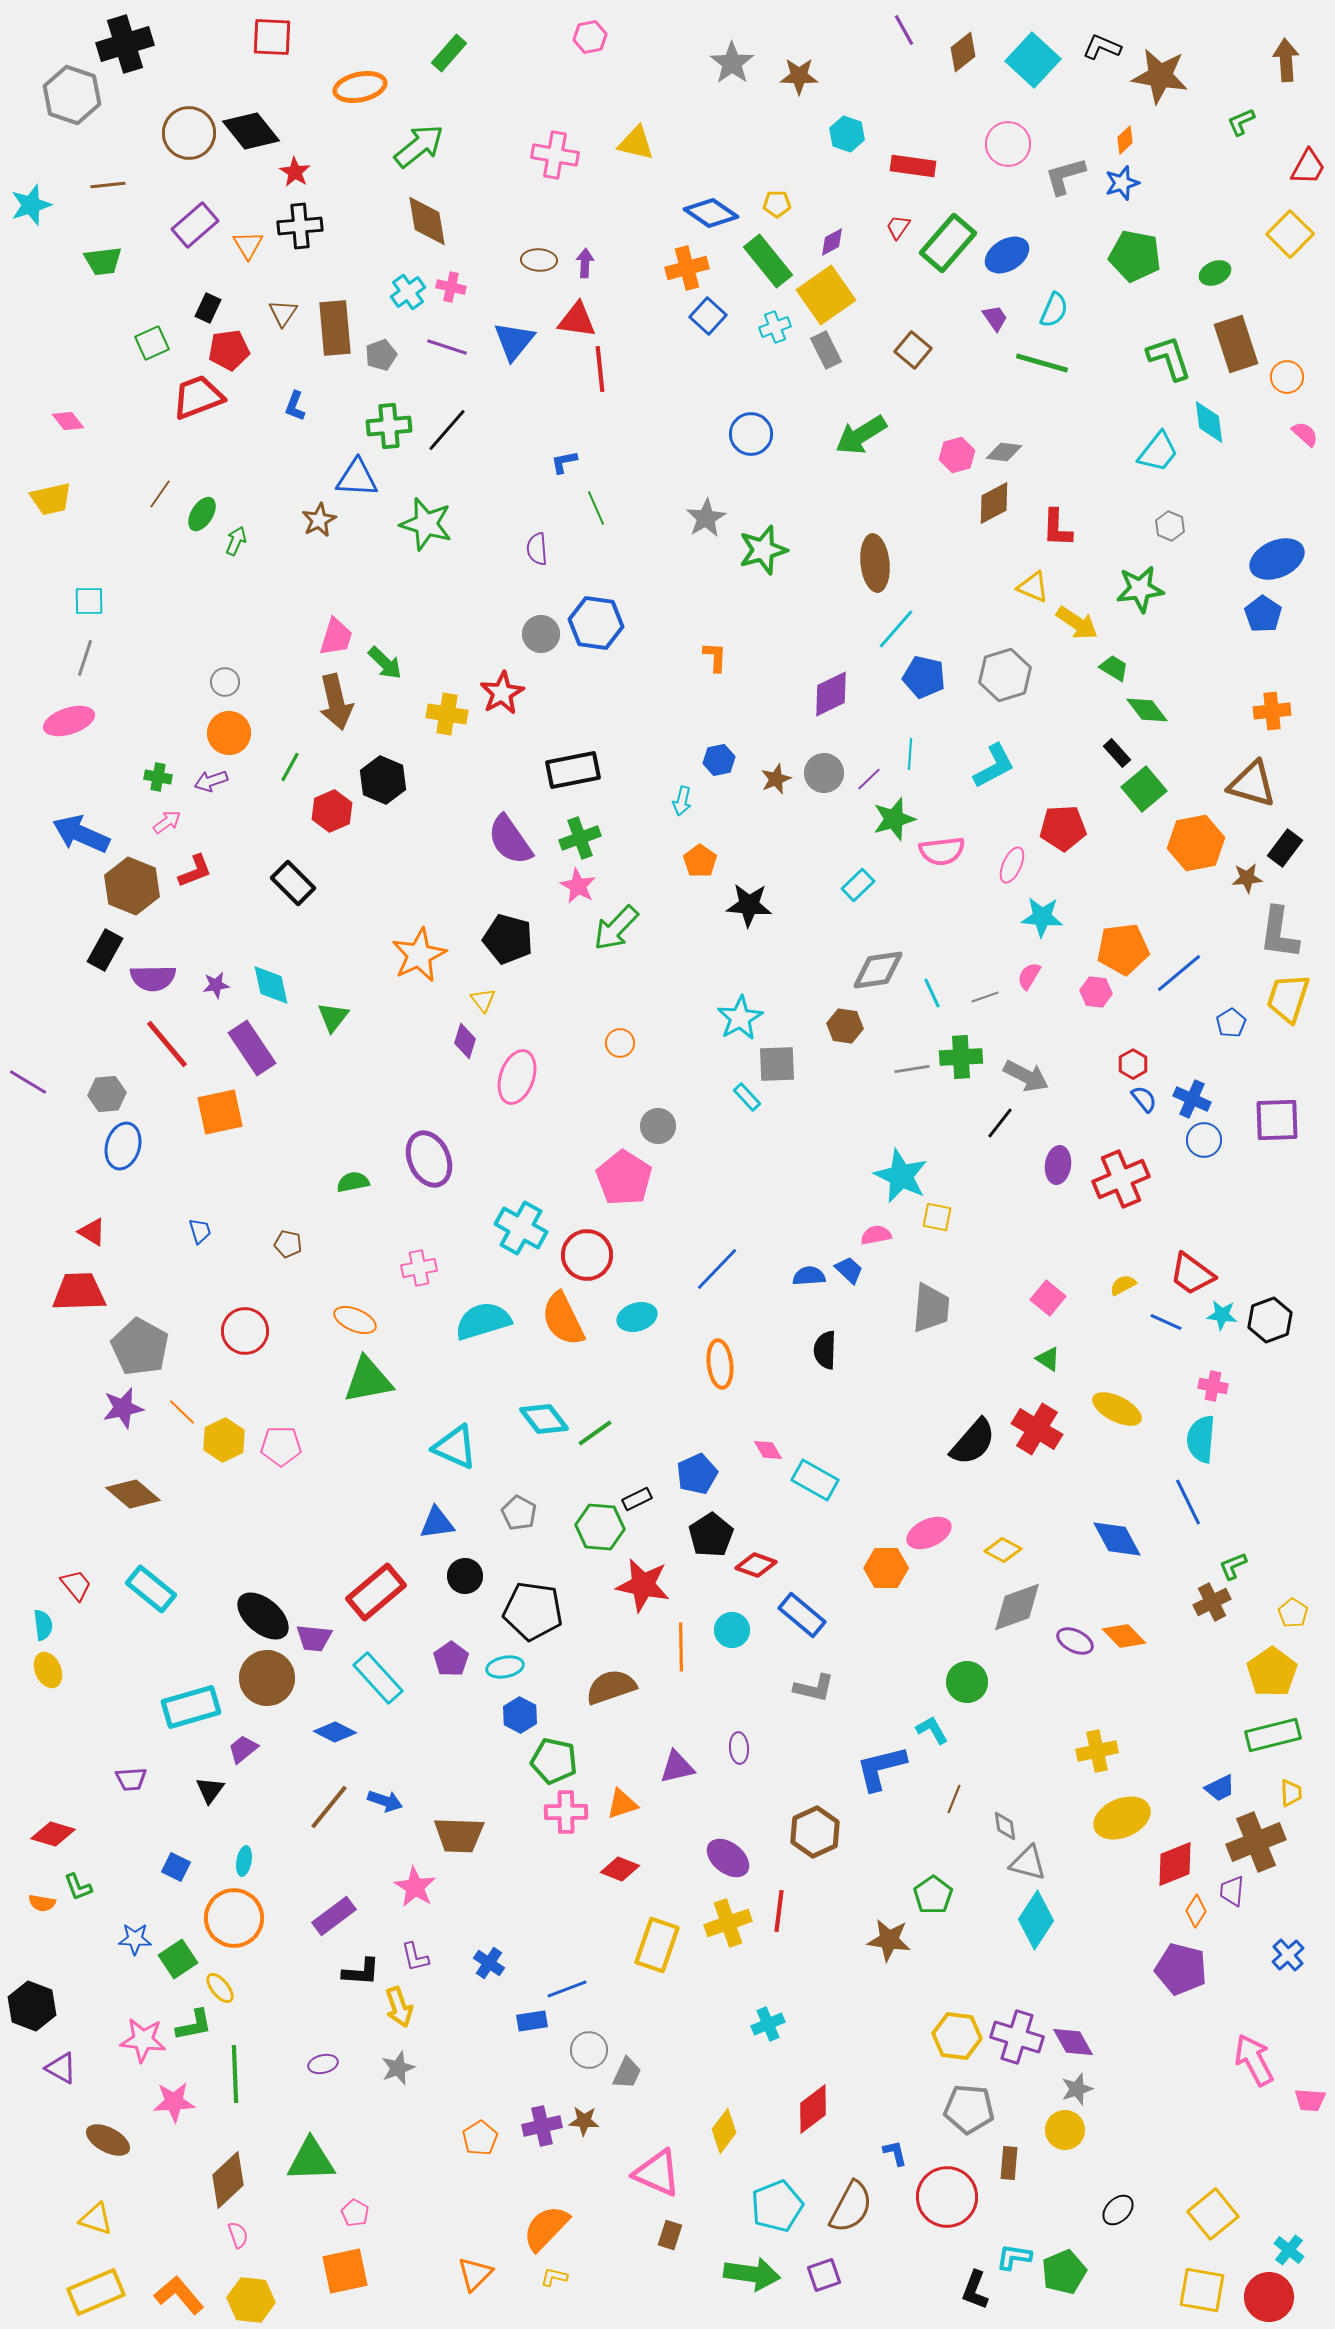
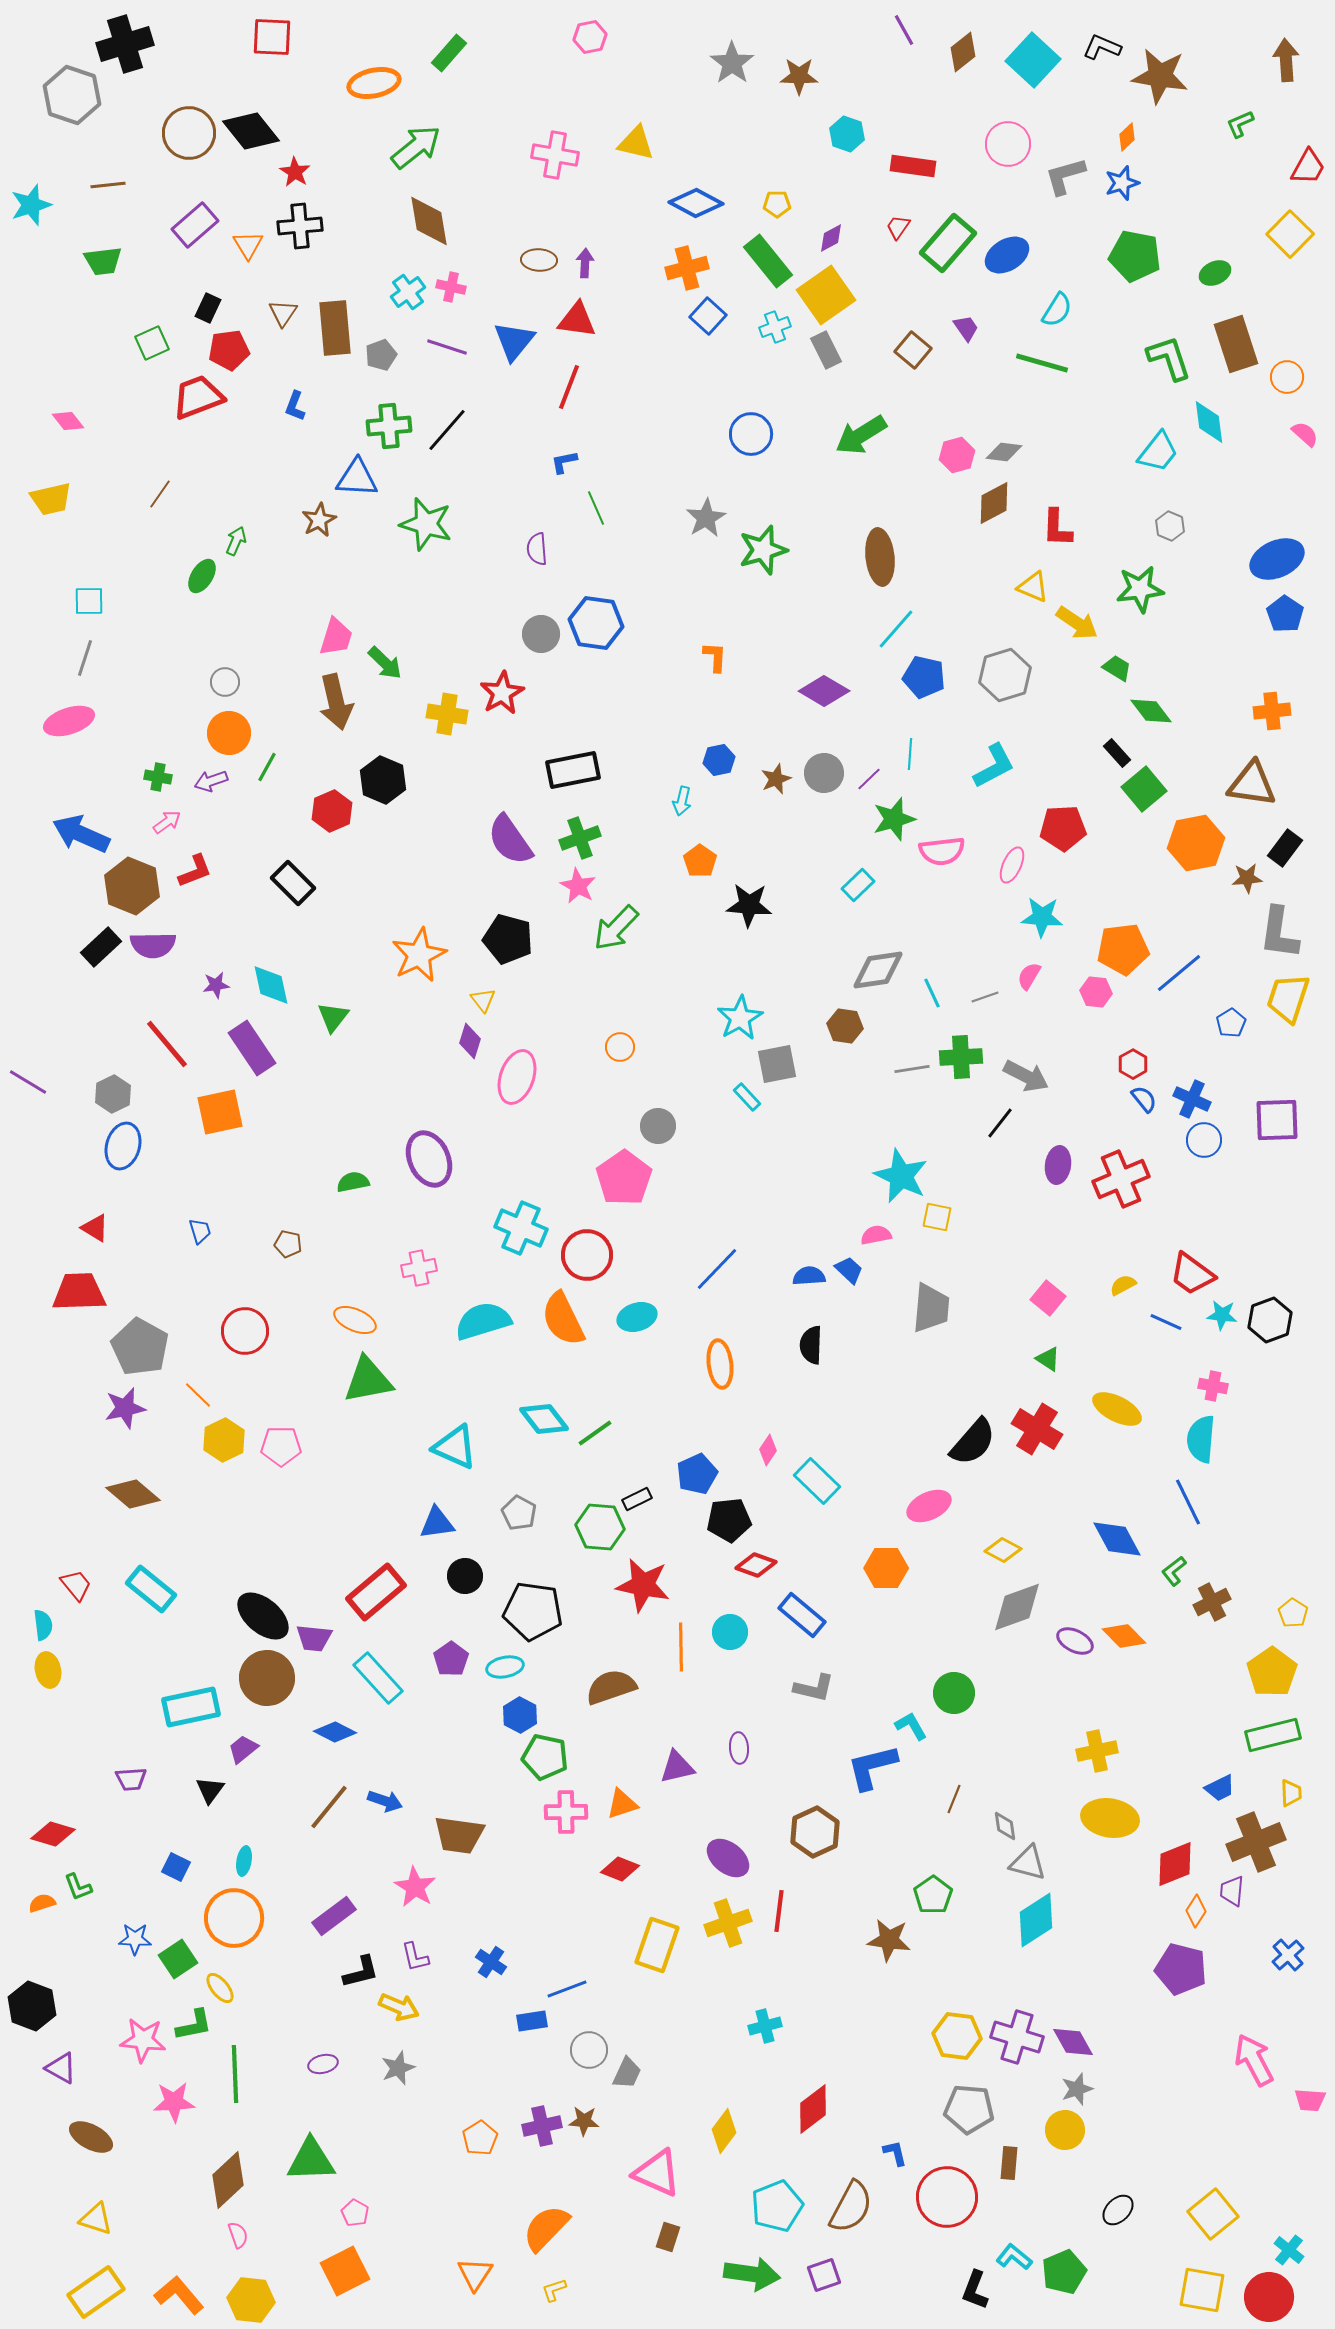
orange ellipse at (360, 87): moved 14 px right, 4 px up
green L-shape at (1241, 122): moved 1 px left, 2 px down
orange diamond at (1125, 140): moved 2 px right, 3 px up
green arrow at (419, 146): moved 3 px left, 1 px down
blue diamond at (711, 213): moved 15 px left, 10 px up; rotated 6 degrees counterclockwise
brown diamond at (427, 221): moved 2 px right
purple diamond at (832, 242): moved 1 px left, 4 px up
cyan semicircle at (1054, 310): moved 3 px right; rotated 9 degrees clockwise
purple trapezoid at (995, 318): moved 29 px left, 10 px down
red line at (600, 369): moved 31 px left, 18 px down; rotated 27 degrees clockwise
green ellipse at (202, 514): moved 62 px down
brown ellipse at (875, 563): moved 5 px right, 6 px up
blue pentagon at (1263, 614): moved 22 px right
green trapezoid at (1114, 668): moved 3 px right
purple diamond at (831, 694): moved 7 px left, 3 px up; rotated 57 degrees clockwise
green diamond at (1147, 710): moved 4 px right, 1 px down
green line at (290, 767): moved 23 px left
brown triangle at (1252, 784): rotated 8 degrees counterclockwise
black rectangle at (105, 950): moved 4 px left, 3 px up; rotated 18 degrees clockwise
purple semicircle at (153, 978): moved 33 px up
purple diamond at (465, 1041): moved 5 px right
orange circle at (620, 1043): moved 4 px down
gray square at (777, 1064): rotated 9 degrees counterclockwise
gray hexagon at (107, 1094): moved 6 px right; rotated 21 degrees counterclockwise
pink pentagon at (624, 1178): rotated 4 degrees clockwise
cyan cross at (521, 1228): rotated 6 degrees counterclockwise
red triangle at (92, 1232): moved 3 px right, 4 px up
black semicircle at (825, 1350): moved 14 px left, 5 px up
purple star at (123, 1408): moved 2 px right
orange line at (182, 1412): moved 16 px right, 17 px up
pink diamond at (768, 1450): rotated 64 degrees clockwise
cyan rectangle at (815, 1480): moved 2 px right, 1 px down; rotated 15 degrees clockwise
pink ellipse at (929, 1533): moved 27 px up
black pentagon at (711, 1535): moved 18 px right, 15 px up; rotated 27 degrees clockwise
green L-shape at (1233, 1566): moved 59 px left, 5 px down; rotated 16 degrees counterclockwise
cyan circle at (732, 1630): moved 2 px left, 2 px down
yellow ellipse at (48, 1670): rotated 12 degrees clockwise
green circle at (967, 1682): moved 13 px left, 11 px down
cyan rectangle at (191, 1707): rotated 4 degrees clockwise
cyan L-shape at (932, 1730): moved 21 px left, 4 px up
green pentagon at (554, 1761): moved 9 px left, 4 px up
blue L-shape at (881, 1768): moved 9 px left, 1 px up
yellow ellipse at (1122, 1818): moved 12 px left; rotated 32 degrees clockwise
brown trapezoid at (459, 1835): rotated 6 degrees clockwise
orange semicircle at (42, 1903): rotated 152 degrees clockwise
cyan diamond at (1036, 1920): rotated 24 degrees clockwise
blue cross at (489, 1963): moved 2 px right, 1 px up
black L-shape at (361, 1972): rotated 18 degrees counterclockwise
yellow arrow at (399, 2007): rotated 48 degrees counterclockwise
cyan cross at (768, 2024): moved 3 px left, 2 px down; rotated 8 degrees clockwise
brown ellipse at (108, 2140): moved 17 px left, 3 px up
brown rectangle at (670, 2235): moved 2 px left, 2 px down
cyan L-shape at (1014, 2257): rotated 30 degrees clockwise
orange square at (345, 2271): rotated 15 degrees counterclockwise
orange triangle at (475, 2274): rotated 12 degrees counterclockwise
yellow L-shape at (554, 2277): moved 13 px down; rotated 32 degrees counterclockwise
yellow rectangle at (96, 2292): rotated 12 degrees counterclockwise
